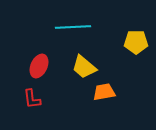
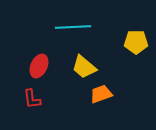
orange trapezoid: moved 3 px left, 2 px down; rotated 10 degrees counterclockwise
